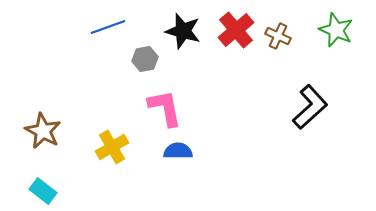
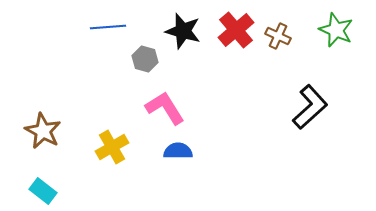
blue line: rotated 16 degrees clockwise
gray hexagon: rotated 25 degrees clockwise
pink L-shape: rotated 21 degrees counterclockwise
